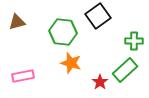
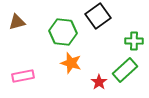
red star: moved 1 px left
